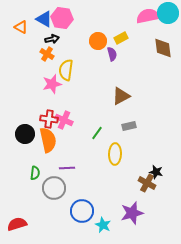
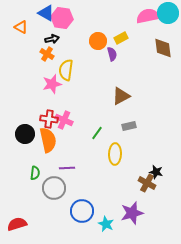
blue triangle: moved 2 px right, 6 px up
cyan star: moved 3 px right, 1 px up
